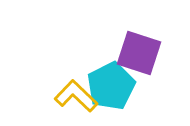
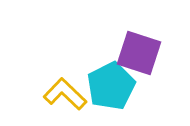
yellow L-shape: moved 11 px left, 2 px up
